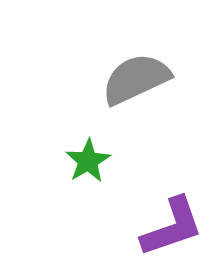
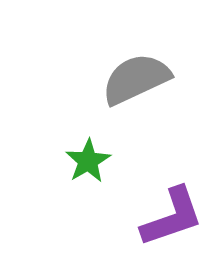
purple L-shape: moved 10 px up
